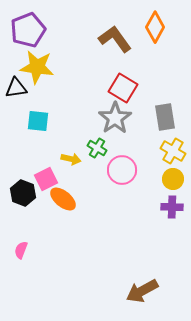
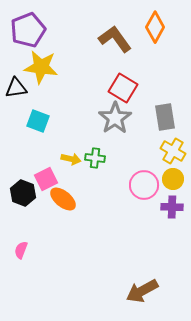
yellow star: moved 4 px right
cyan square: rotated 15 degrees clockwise
green cross: moved 2 px left, 10 px down; rotated 24 degrees counterclockwise
pink circle: moved 22 px right, 15 px down
